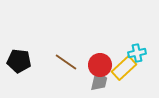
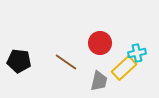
red circle: moved 22 px up
